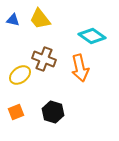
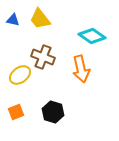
brown cross: moved 1 px left, 2 px up
orange arrow: moved 1 px right, 1 px down
